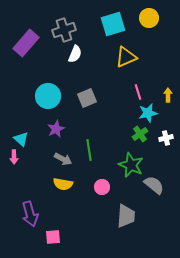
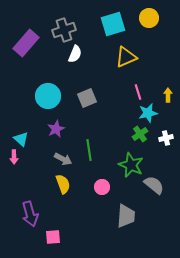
yellow semicircle: rotated 120 degrees counterclockwise
